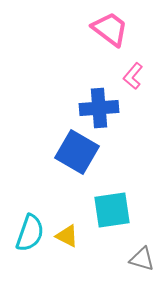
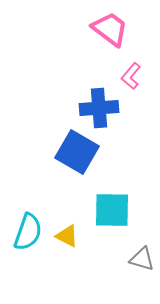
pink L-shape: moved 2 px left
cyan square: rotated 9 degrees clockwise
cyan semicircle: moved 2 px left, 1 px up
